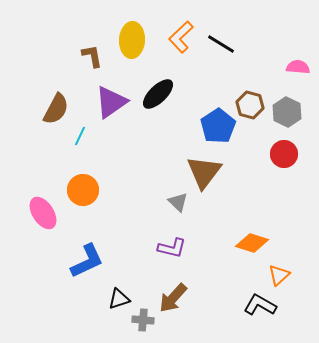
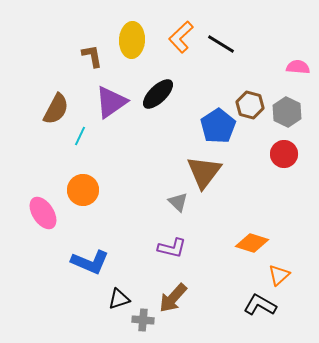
blue L-shape: moved 3 px right, 1 px down; rotated 48 degrees clockwise
